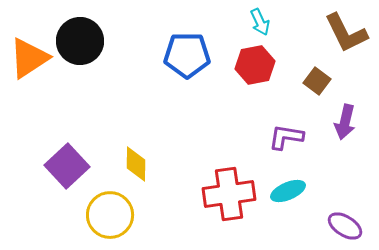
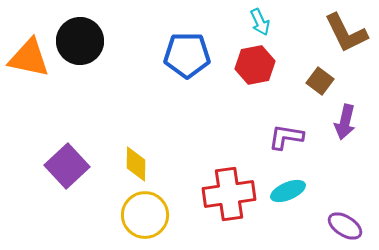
orange triangle: rotated 45 degrees clockwise
brown square: moved 3 px right
yellow circle: moved 35 px right
